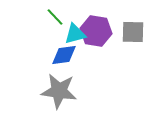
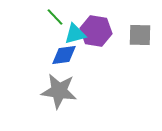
gray square: moved 7 px right, 3 px down
